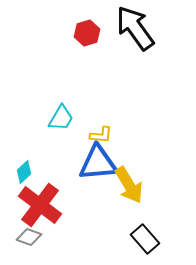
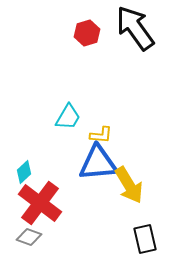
cyan trapezoid: moved 7 px right, 1 px up
red cross: moved 2 px up
black rectangle: rotated 28 degrees clockwise
